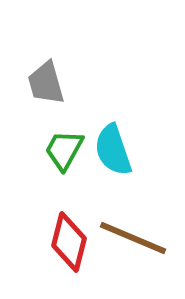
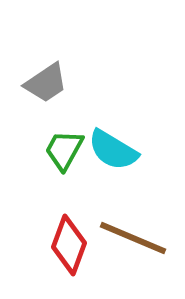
gray trapezoid: rotated 108 degrees counterclockwise
cyan semicircle: rotated 40 degrees counterclockwise
red diamond: moved 3 px down; rotated 6 degrees clockwise
